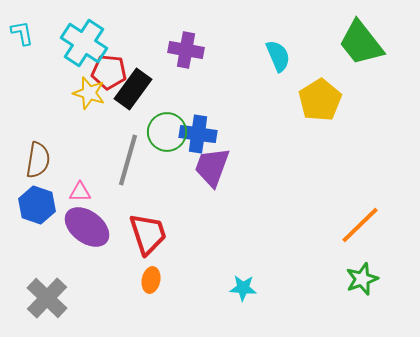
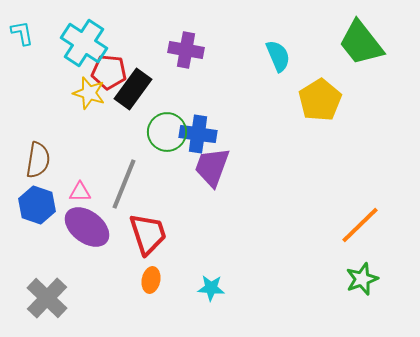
gray line: moved 4 px left, 24 px down; rotated 6 degrees clockwise
cyan star: moved 32 px left
